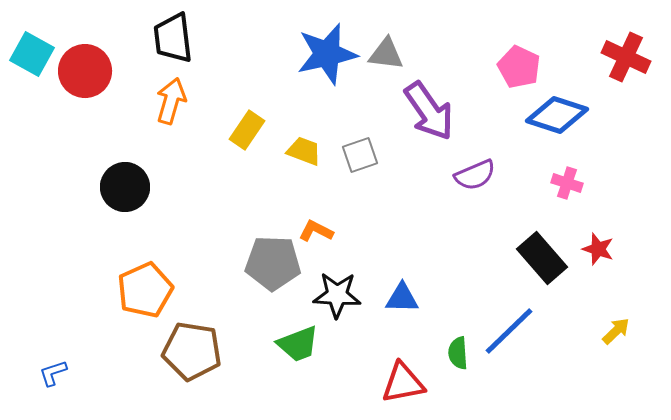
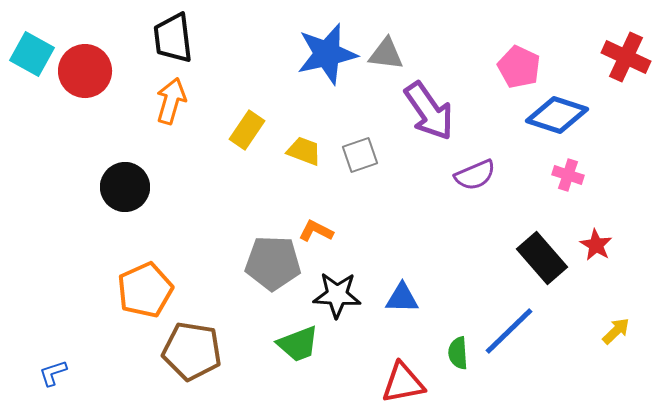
pink cross: moved 1 px right, 8 px up
red star: moved 2 px left, 4 px up; rotated 12 degrees clockwise
